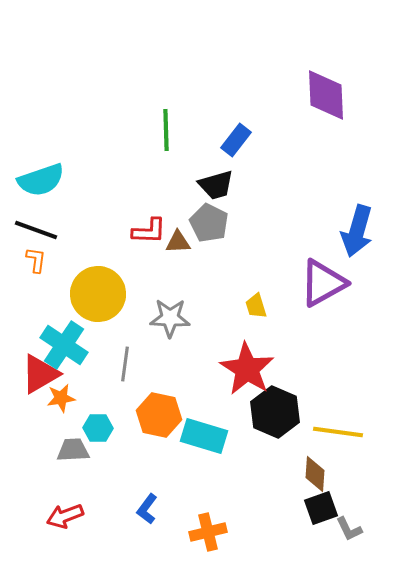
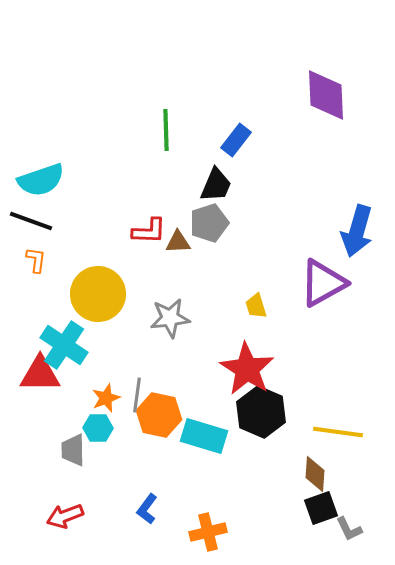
black trapezoid: rotated 51 degrees counterclockwise
gray pentagon: rotated 27 degrees clockwise
black line: moved 5 px left, 9 px up
gray star: rotated 9 degrees counterclockwise
gray line: moved 12 px right, 31 px down
red triangle: rotated 30 degrees clockwise
orange star: moved 45 px right; rotated 12 degrees counterclockwise
black hexagon: moved 14 px left
gray trapezoid: rotated 88 degrees counterclockwise
